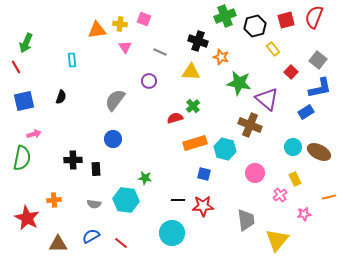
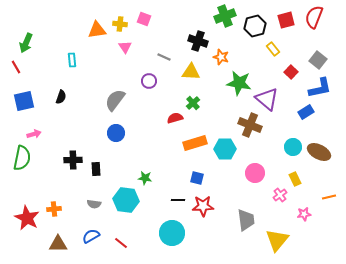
gray line at (160, 52): moved 4 px right, 5 px down
green cross at (193, 106): moved 3 px up
blue circle at (113, 139): moved 3 px right, 6 px up
cyan hexagon at (225, 149): rotated 15 degrees counterclockwise
blue square at (204, 174): moved 7 px left, 4 px down
orange cross at (54, 200): moved 9 px down
